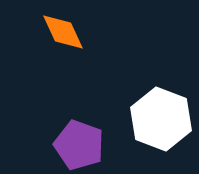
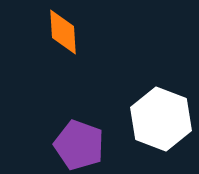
orange diamond: rotated 21 degrees clockwise
